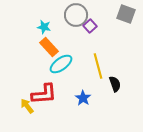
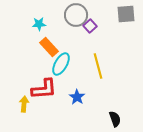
gray square: rotated 24 degrees counterclockwise
cyan star: moved 5 px left, 3 px up; rotated 16 degrees counterclockwise
cyan ellipse: rotated 25 degrees counterclockwise
black semicircle: moved 35 px down
red L-shape: moved 5 px up
blue star: moved 6 px left, 1 px up
yellow arrow: moved 3 px left, 2 px up; rotated 42 degrees clockwise
